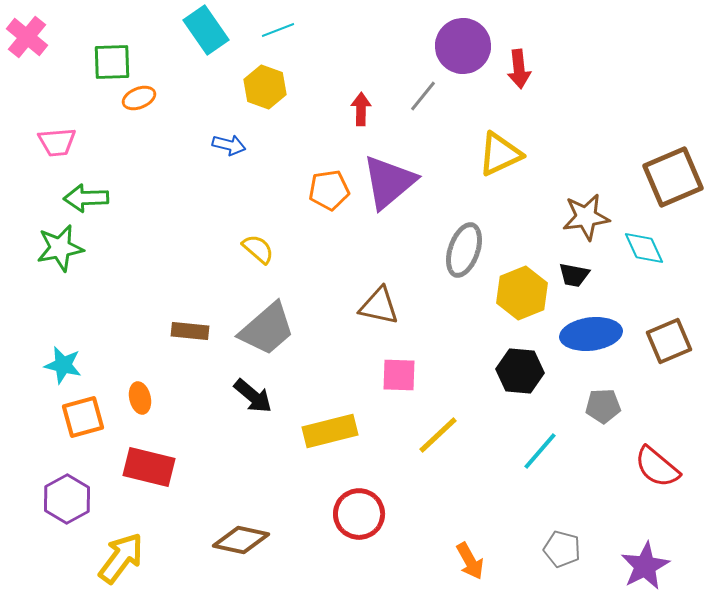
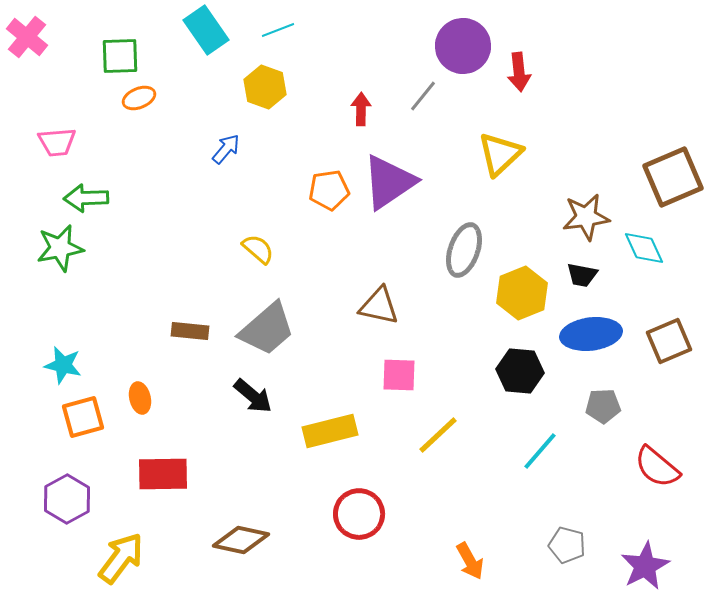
green square at (112, 62): moved 8 px right, 6 px up
red arrow at (519, 69): moved 3 px down
blue arrow at (229, 145): moved 3 px left, 4 px down; rotated 64 degrees counterclockwise
yellow triangle at (500, 154): rotated 18 degrees counterclockwise
purple triangle at (389, 182): rotated 6 degrees clockwise
black trapezoid at (574, 275): moved 8 px right
red rectangle at (149, 467): moved 14 px right, 7 px down; rotated 15 degrees counterclockwise
gray pentagon at (562, 549): moved 5 px right, 4 px up
